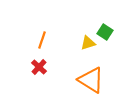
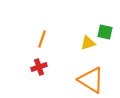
green square: rotated 21 degrees counterclockwise
orange line: moved 1 px up
red cross: rotated 28 degrees clockwise
